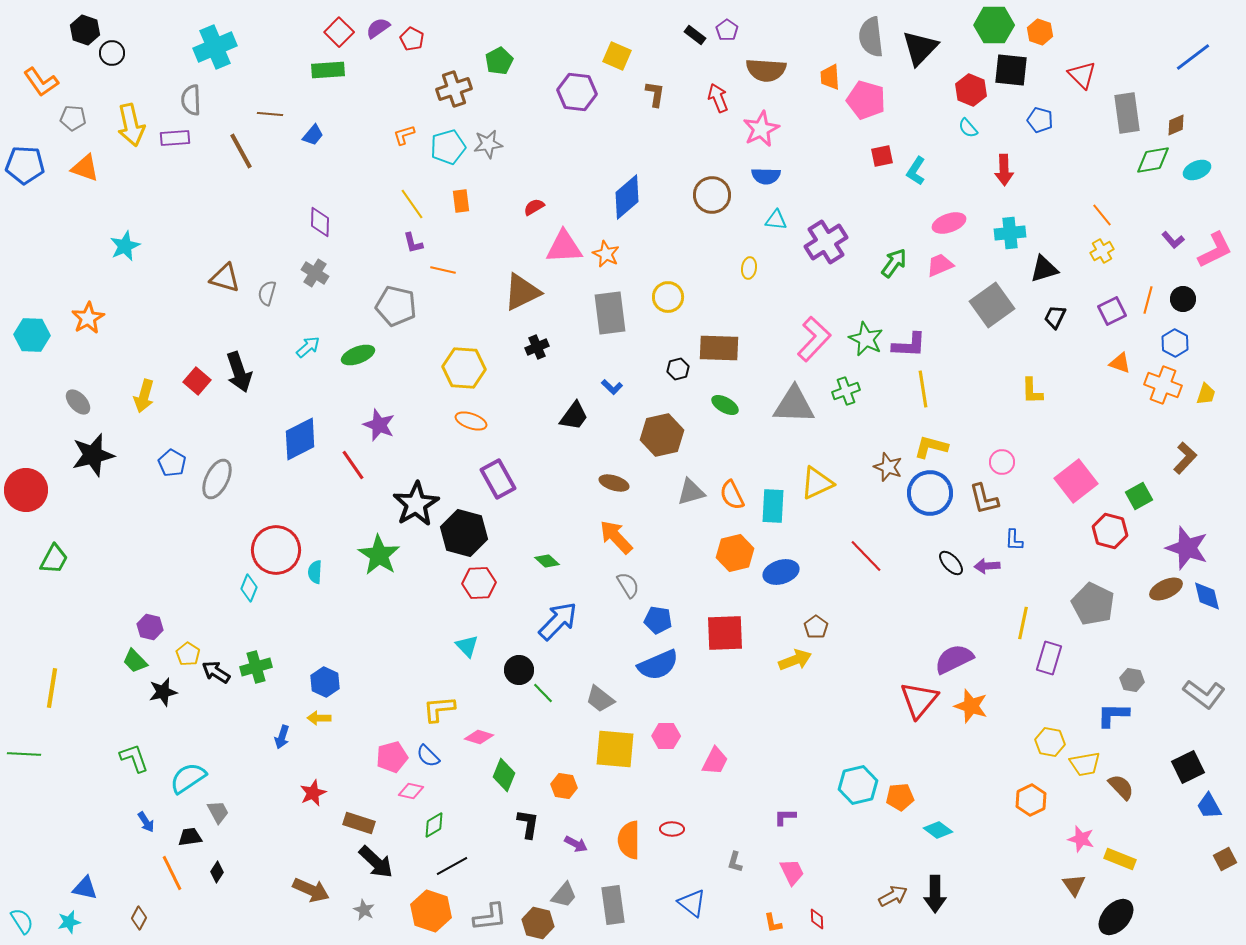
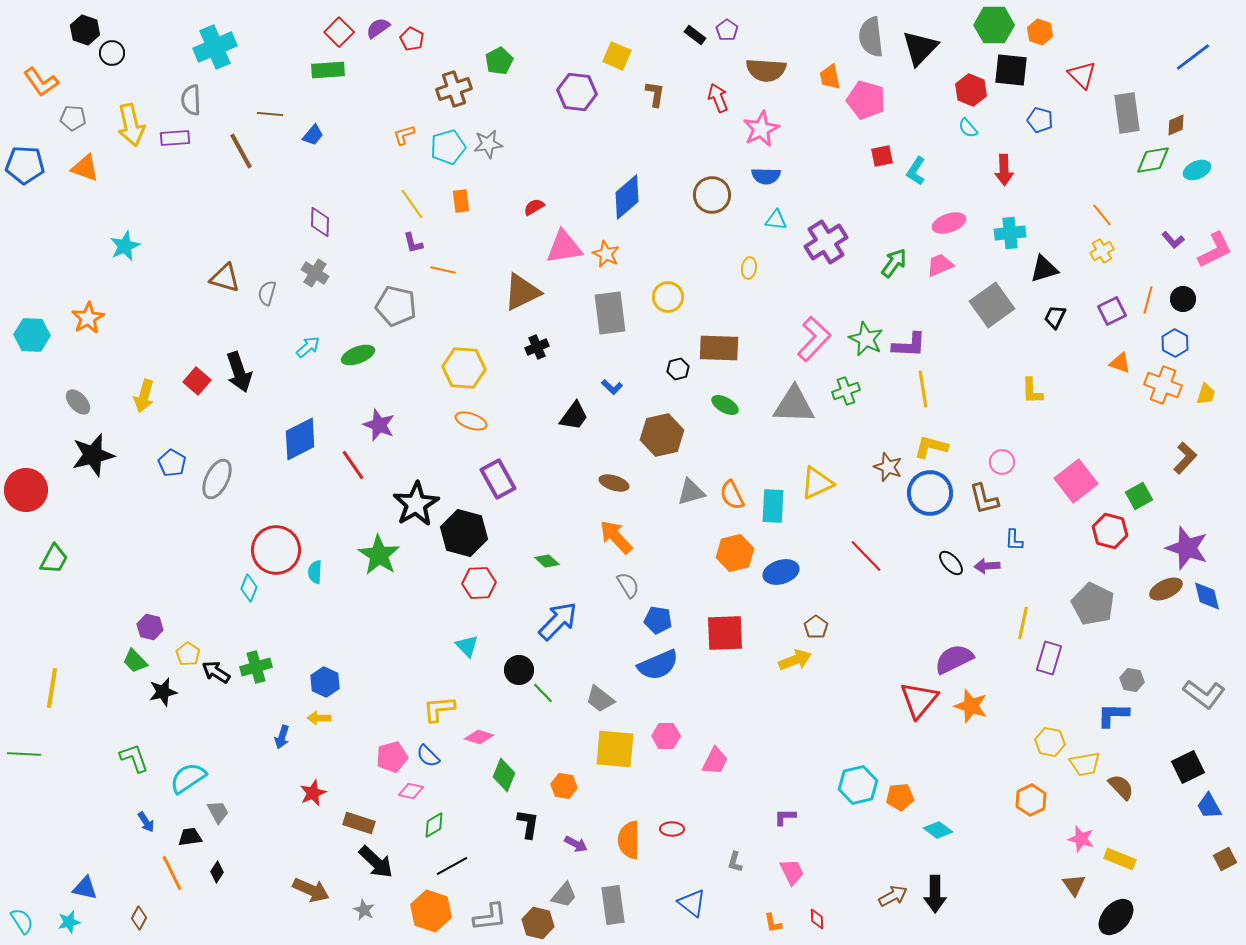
orange trapezoid at (830, 77): rotated 8 degrees counterclockwise
pink triangle at (564, 247): rotated 6 degrees counterclockwise
